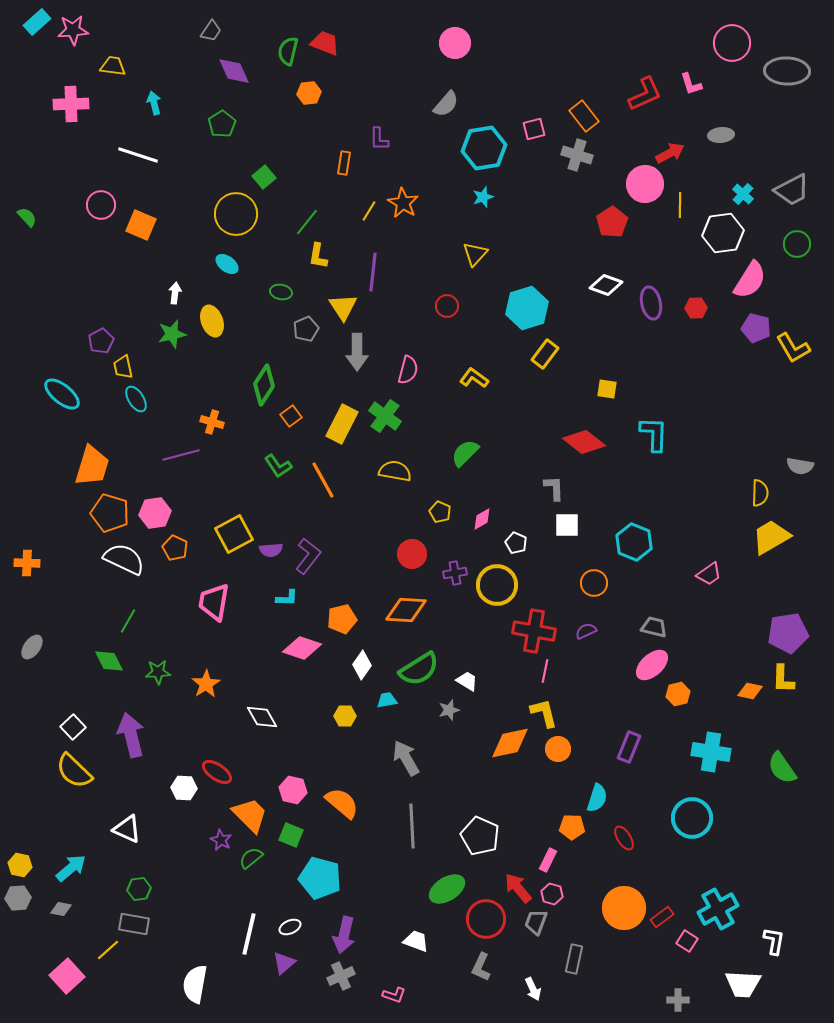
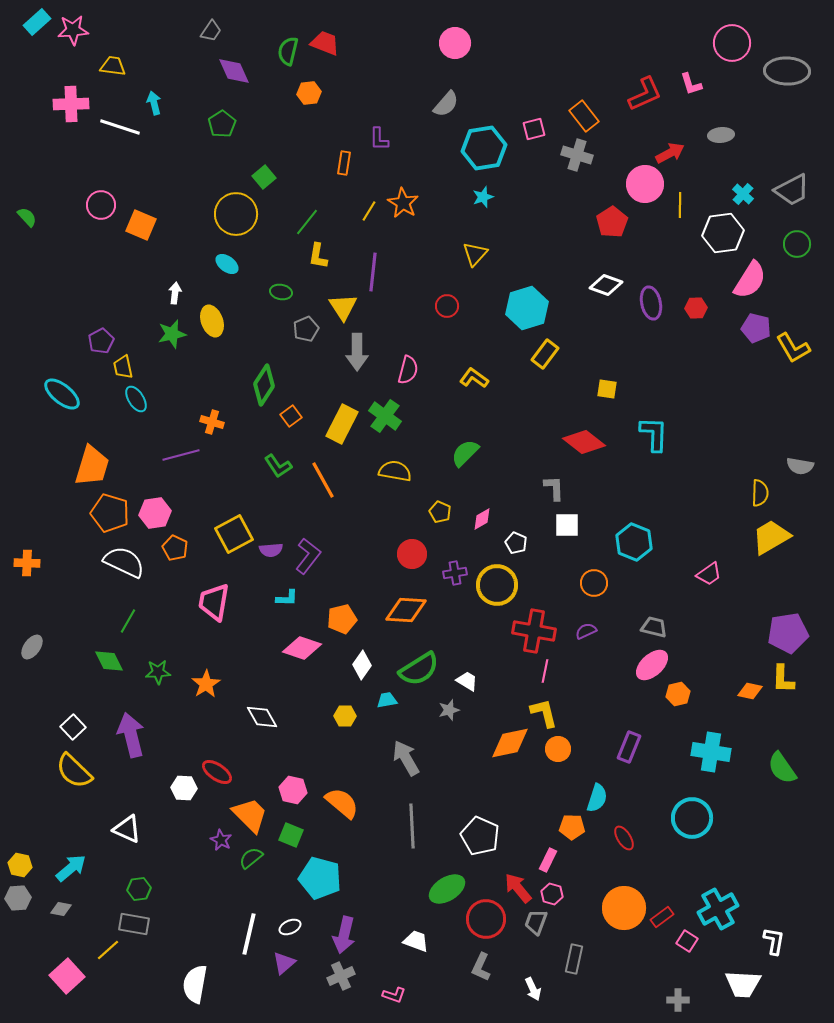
white line at (138, 155): moved 18 px left, 28 px up
white semicircle at (124, 559): moved 3 px down
